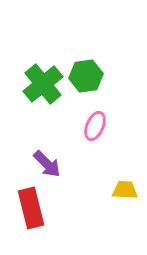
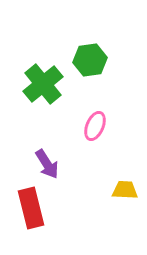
green hexagon: moved 4 px right, 16 px up
purple arrow: rotated 12 degrees clockwise
